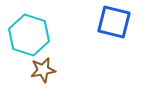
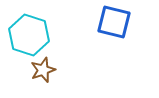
brown star: rotated 10 degrees counterclockwise
